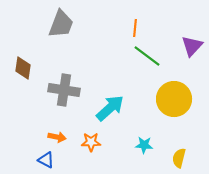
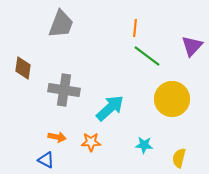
yellow circle: moved 2 px left
